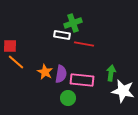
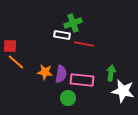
orange star: rotated 21 degrees counterclockwise
